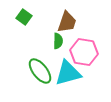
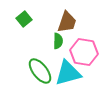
green square: moved 2 px down; rotated 14 degrees clockwise
